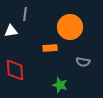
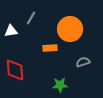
gray line: moved 6 px right, 4 px down; rotated 24 degrees clockwise
orange circle: moved 2 px down
gray semicircle: rotated 152 degrees clockwise
green star: rotated 21 degrees counterclockwise
